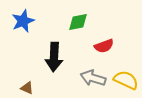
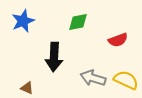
red semicircle: moved 14 px right, 6 px up
